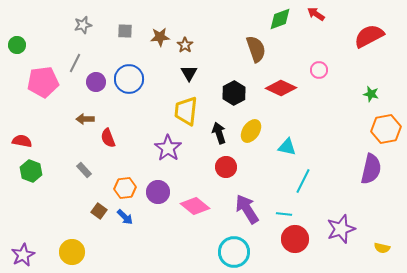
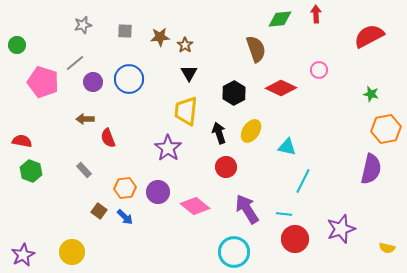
red arrow at (316, 14): rotated 54 degrees clockwise
green diamond at (280, 19): rotated 15 degrees clockwise
gray line at (75, 63): rotated 24 degrees clockwise
pink pentagon at (43, 82): rotated 24 degrees clockwise
purple circle at (96, 82): moved 3 px left
yellow semicircle at (382, 248): moved 5 px right
